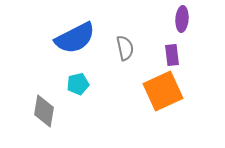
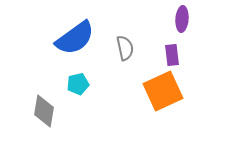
blue semicircle: rotated 9 degrees counterclockwise
